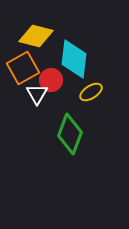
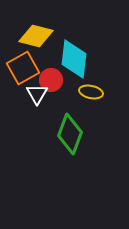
yellow ellipse: rotated 45 degrees clockwise
